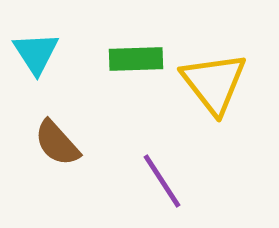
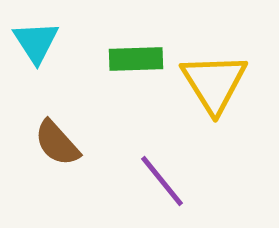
cyan triangle: moved 11 px up
yellow triangle: rotated 6 degrees clockwise
purple line: rotated 6 degrees counterclockwise
